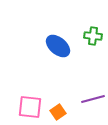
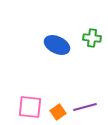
green cross: moved 1 px left, 2 px down
blue ellipse: moved 1 px left, 1 px up; rotated 15 degrees counterclockwise
purple line: moved 8 px left, 8 px down
